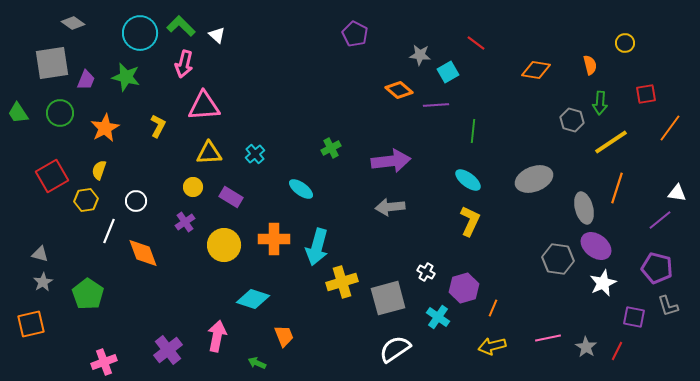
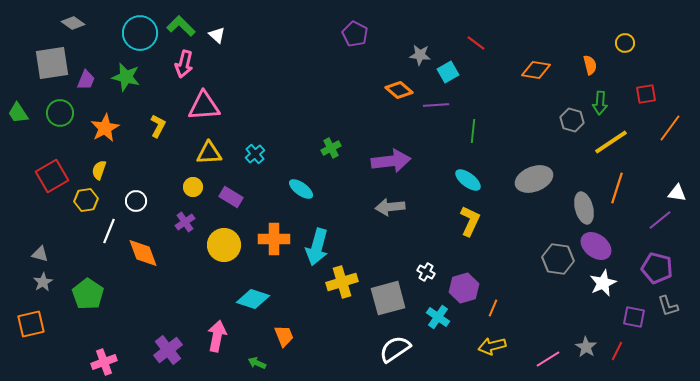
pink line at (548, 338): moved 21 px down; rotated 20 degrees counterclockwise
